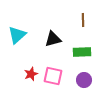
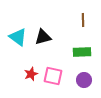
cyan triangle: moved 1 px right, 2 px down; rotated 42 degrees counterclockwise
black triangle: moved 10 px left, 2 px up
